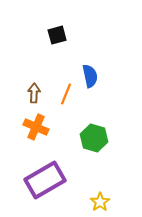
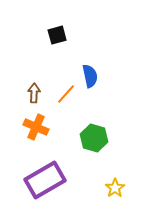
orange line: rotated 20 degrees clockwise
yellow star: moved 15 px right, 14 px up
